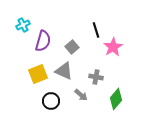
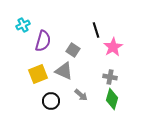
gray square: moved 1 px right, 3 px down; rotated 16 degrees counterclockwise
gray cross: moved 14 px right
green diamond: moved 4 px left; rotated 25 degrees counterclockwise
